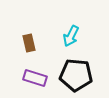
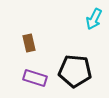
cyan arrow: moved 23 px right, 17 px up
black pentagon: moved 1 px left, 4 px up
